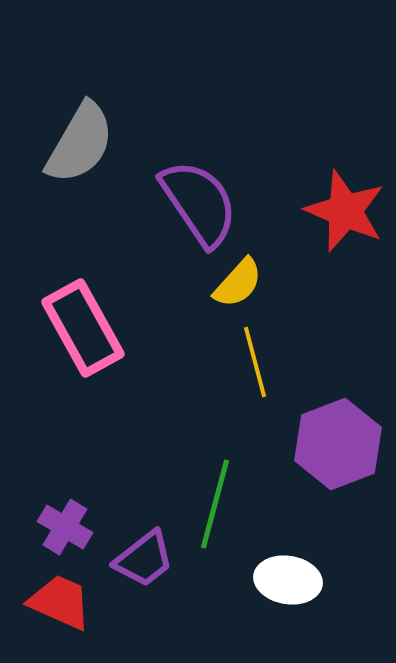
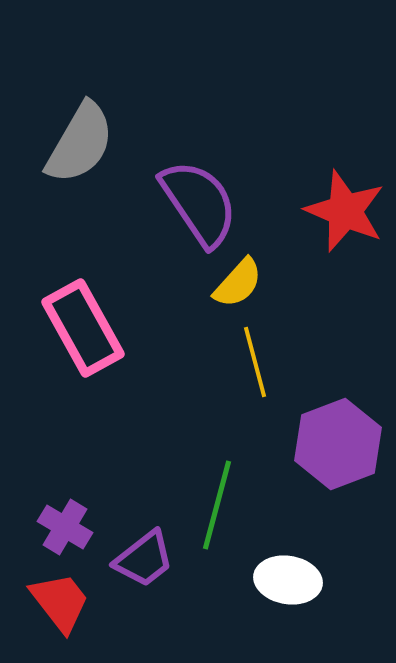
green line: moved 2 px right, 1 px down
red trapezoid: rotated 28 degrees clockwise
